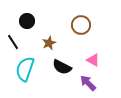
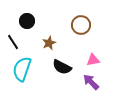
pink triangle: rotated 40 degrees counterclockwise
cyan semicircle: moved 3 px left
purple arrow: moved 3 px right, 1 px up
